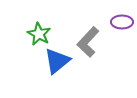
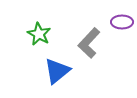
gray L-shape: moved 1 px right, 1 px down
blue triangle: moved 10 px down
